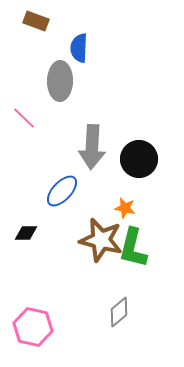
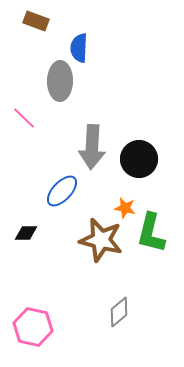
green L-shape: moved 18 px right, 15 px up
